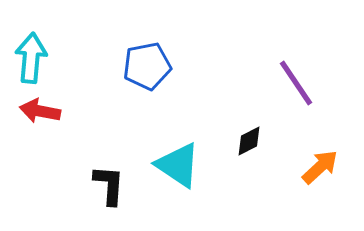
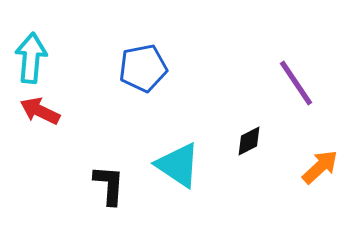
blue pentagon: moved 4 px left, 2 px down
red arrow: rotated 15 degrees clockwise
